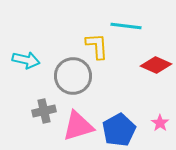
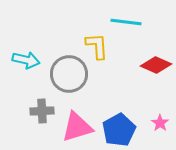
cyan line: moved 4 px up
gray circle: moved 4 px left, 2 px up
gray cross: moved 2 px left; rotated 10 degrees clockwise
pink triangle: moved 1 px left, 1 px down
